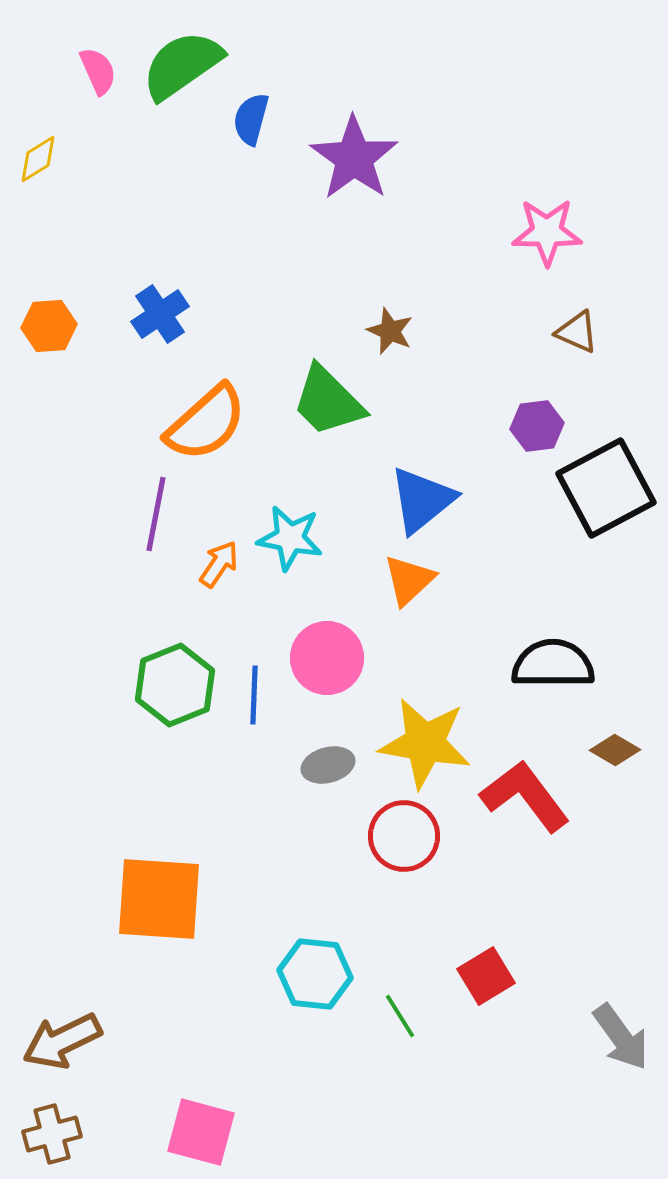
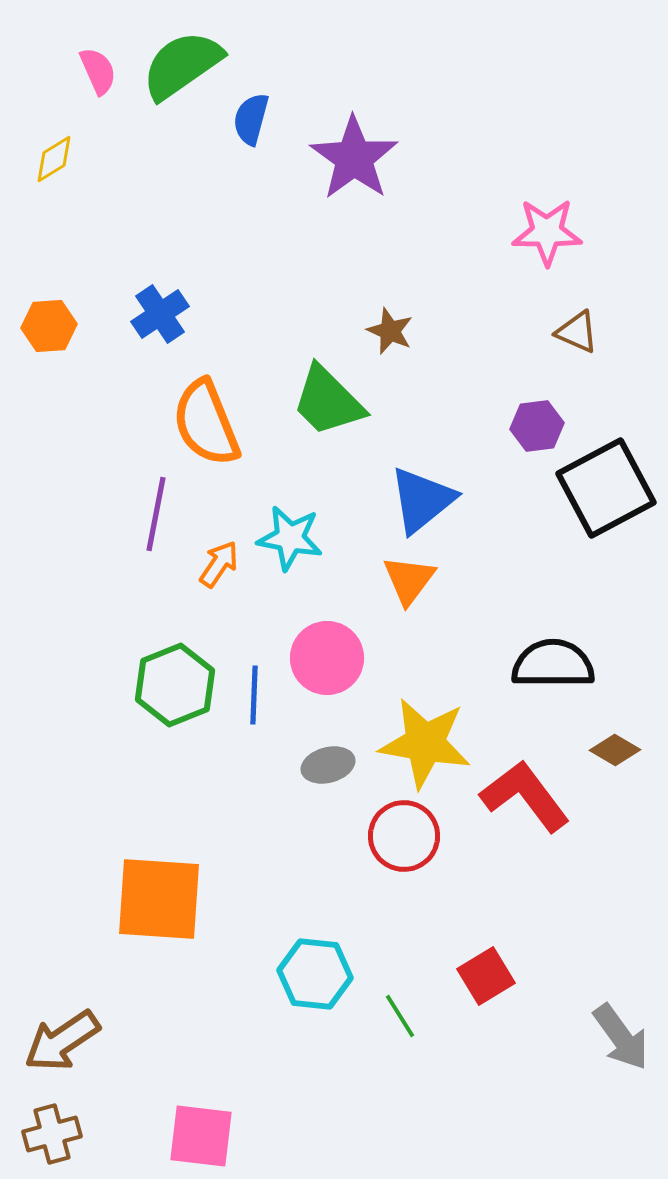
yellow diamond: moved 16 px right
orange semicircle: rotated 110 degrees clockwise
orange triangle: rotated 10 degrees counterclockwise
brown arrow: rotated 8 degrees counterclockwise
pink square: moved 4 px down; rotated 8 degrees counterclockwise
